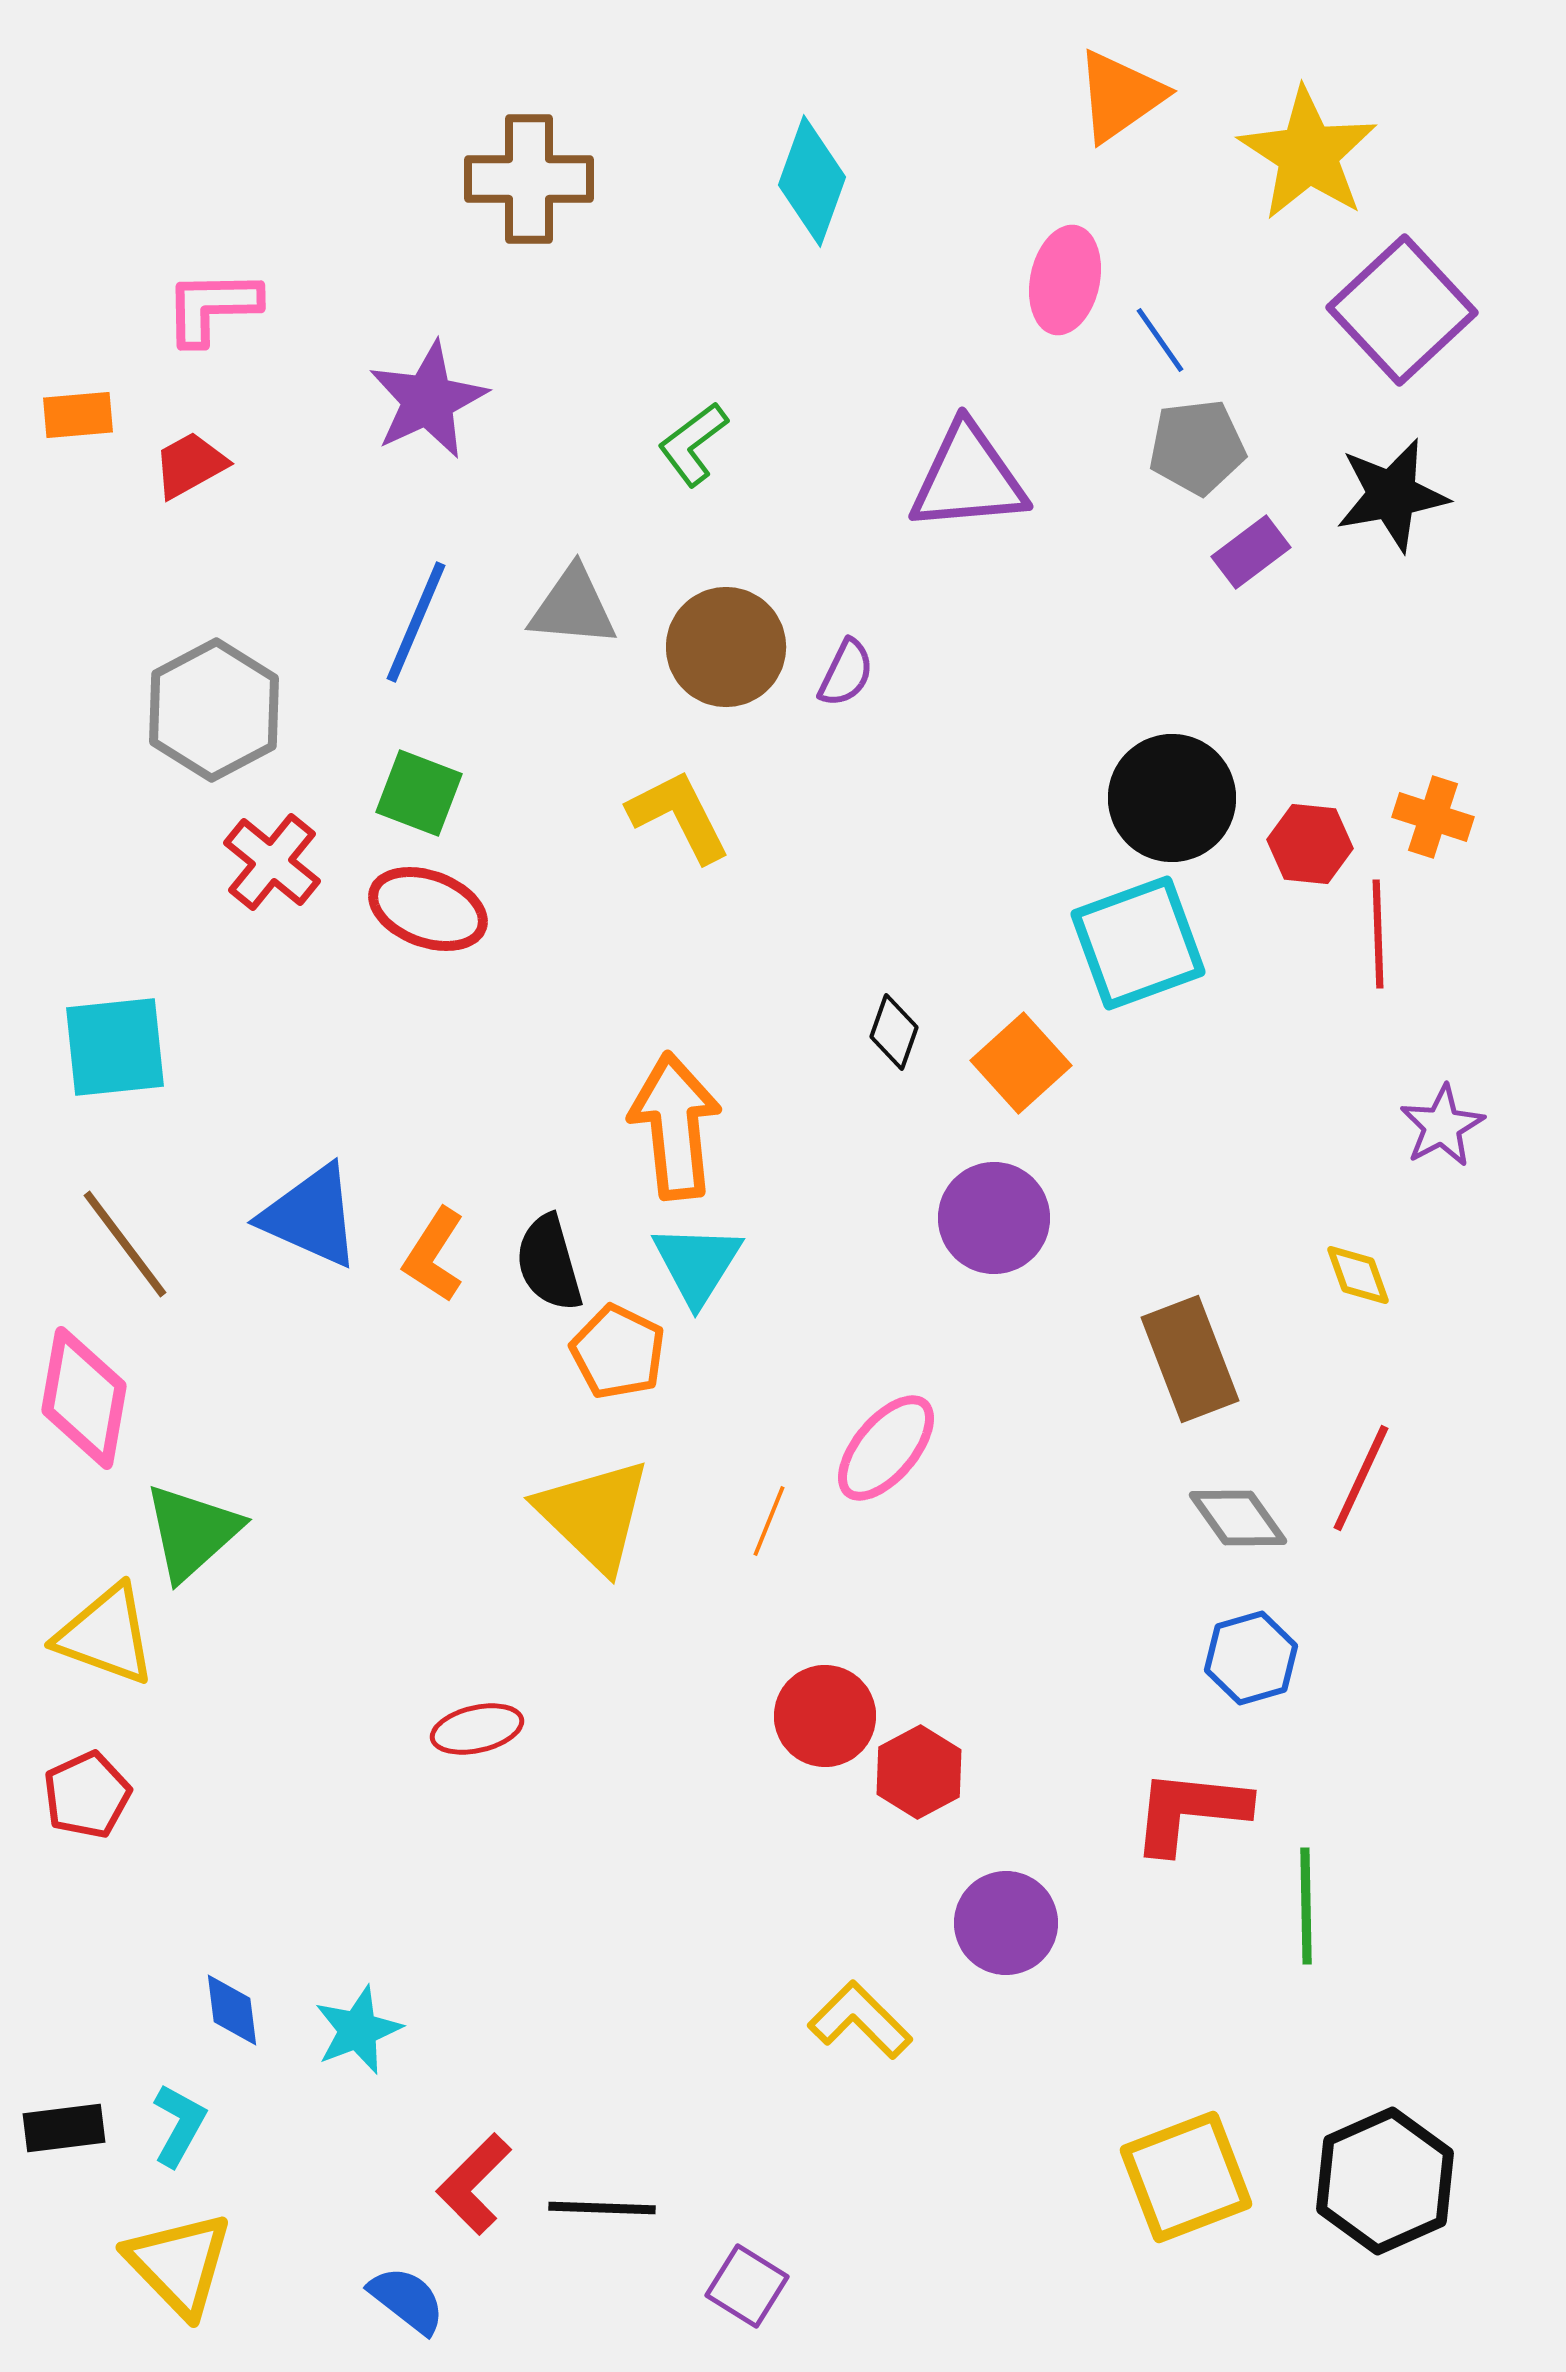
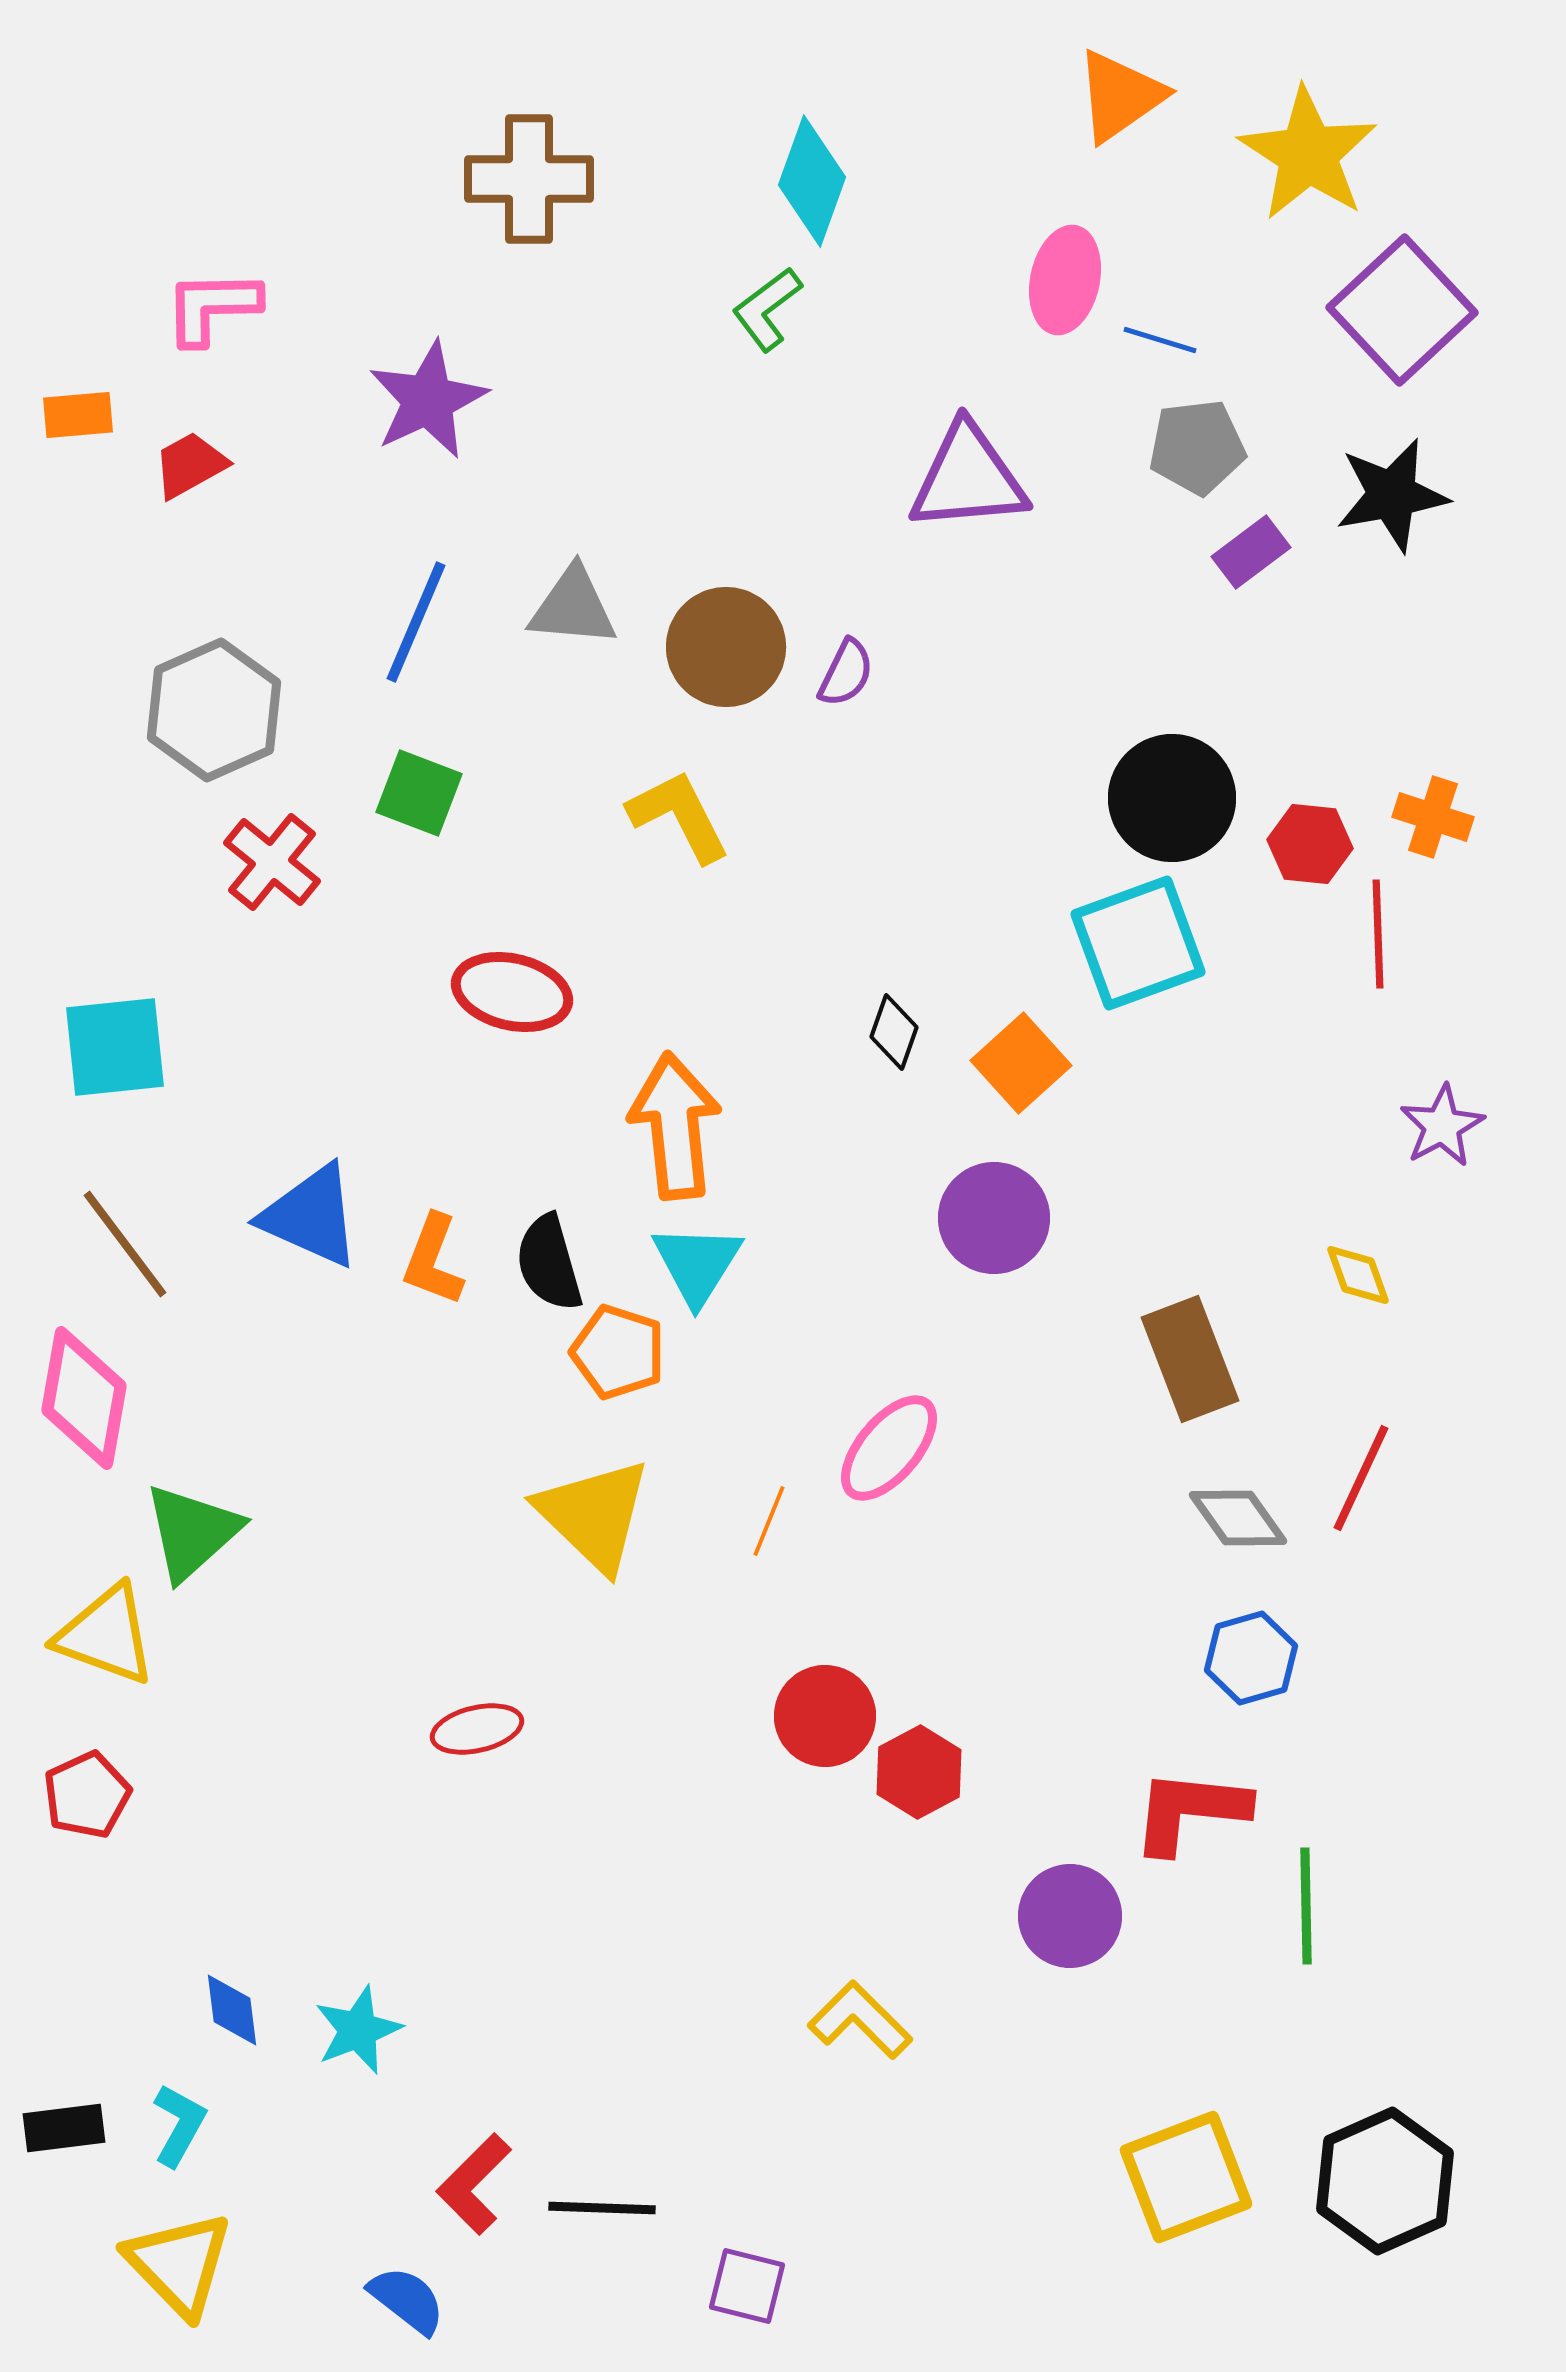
blue line at (1160, 340): rotated 38 degrees counterclockwise
green L-shape at (693, 444): moved 74 px right, 135 px up
gray hexagon at (214, 710): rotated 4 degrees clockwise
red ellipse at (428, 909): moved 84 px right, 83 px down; rotated 7 degrees counterclockwise
orange L-shape at (434, 1255): moved 1 px left, 5 px down; rotated 12 degrees counterclockwise
orange pentagon at (618, 1352): rotated 8 degrees counterclockwise
pink ellipse at (886, 1448): moved 3 px right
purple circle at (1006, 1923): moved 64 px right, 7 px up
purple square at (747, 2286): rotated 18 degrees counterclockwise
